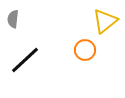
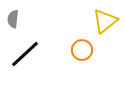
orange circle: moved 3 px left
black line: moved 6 px up
